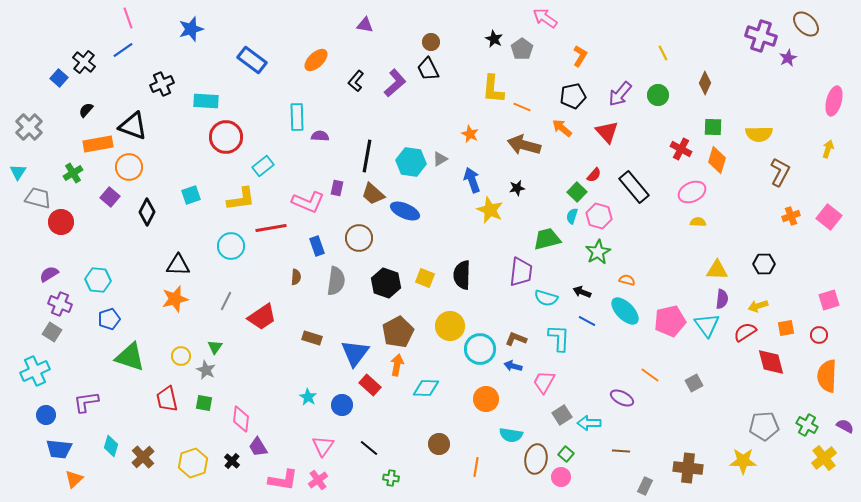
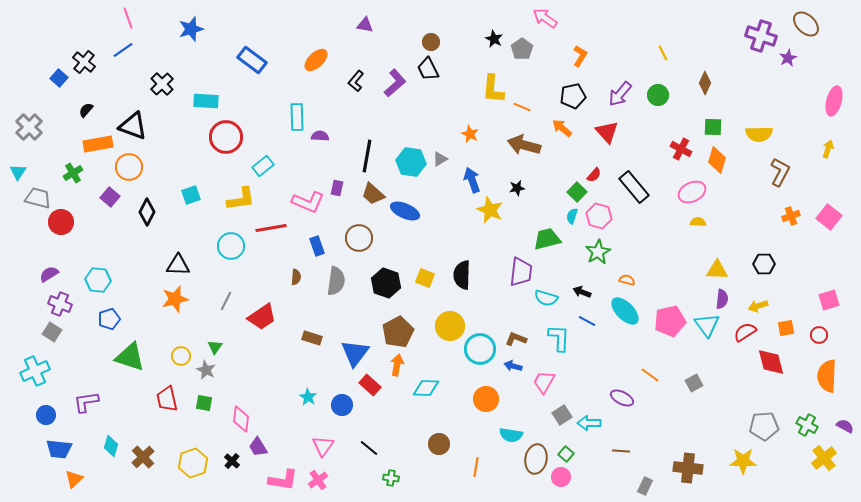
black cross at (162, 84): rotated 20 degrees counterclockwise
